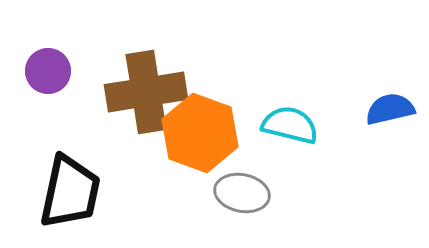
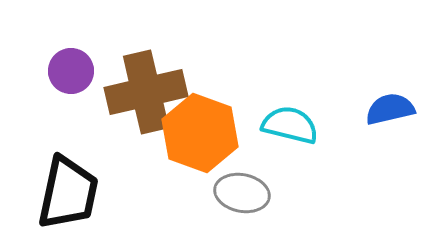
purple circle: moved 23 px right
brown cross: rotated 4 degrees counterclockwise
black trapezoid: moved 2 px left, 1 px down
